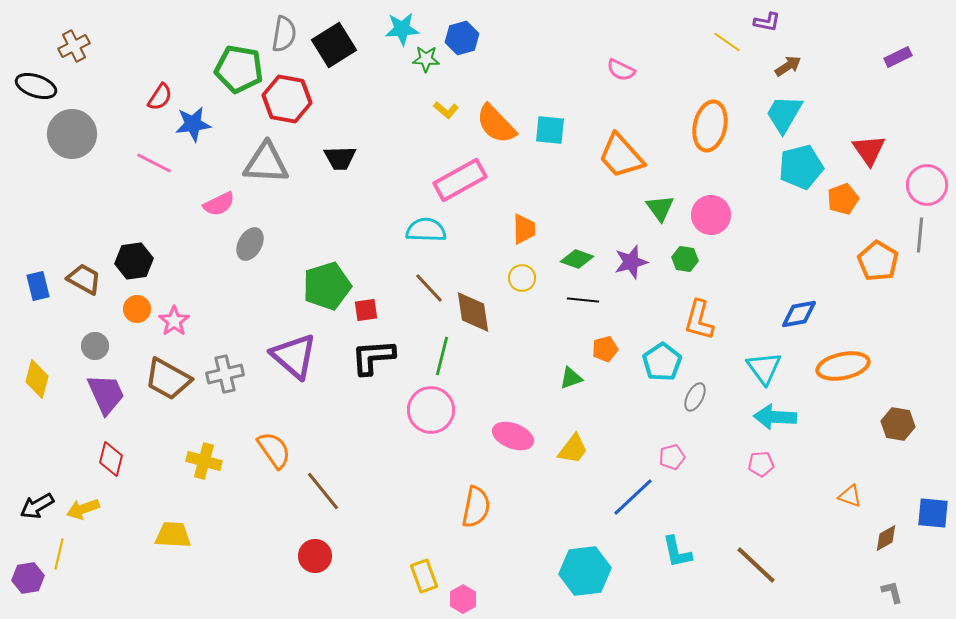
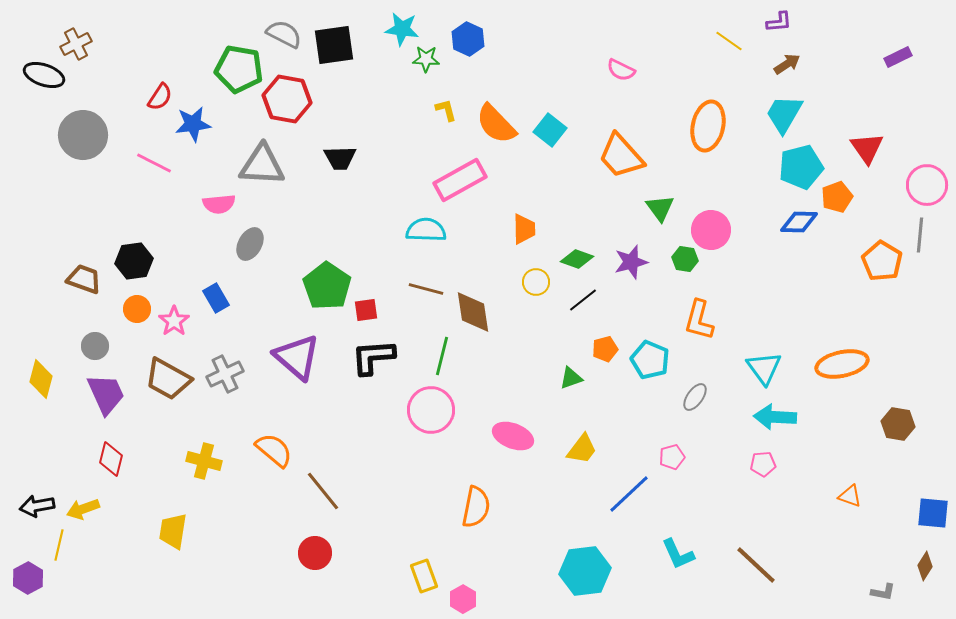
purple L-shape at (767, 22): moved 12 px right; rotated 16 degrees counterclockwise
cyan star at (402, 29): rotated 12 degrees clockwise
gray semicircle at (284, 34): rotated 72 degrees counterclockwise
blue hexagon at (462, 38): moved 6 px right, 1 px down; rotated 20 degrees counterclockwise
yellow line at (727, 42): moved 2 px right, 1 px up
black square at (334, 45): rotated 24 degrees clockwise
brown cross at (74, 46): moved 2 px right, 2 px up
brown arrow at (788, 66): moved 1 px left, 2 px up
black ellipse at (36, 86): moved 8 px right, 11 px up
yellow L-shape at (446, 110): rotated 145 degrees counterclockwise
orange ellipse at (710, 126): moved 2 px left
cyan square at (550, 130): rotated 32 degrees clockwise
gray circle at (72, 134): moved 11 px right, 1 px down
red triangle at (869, 150): moved 2 px left, 2 px up
gray triangle at (266, 163): moved 4 px left, 2 px down
orange pentagon at (843, 199): moved 6 px left, 2 px up
pink semicircle at (219, 204): rotated 20 degrees clockwise
pink circle at (711, 215): moved 15 px down
orange pentagon at (878, 261): moved 4 px right
yellow circle at (522, 278): moved 14 px right, 4 px down
brown trapezoid at (84, 279): rotated 9 degrees counterclockwise
blue rectangle at (38, 286): moved 178 px right, 12 px down; rotated 16 degrees counterclockwise
green pentagon at (327, 286): rotated 21 degrees counterclockwise
brown line at (429, 288): moved 3 px left, 1 px down; rotated 32 degrees counterclockwise
black line at (583, 300): rotated 44 degrees counterclockwise
blue diamond at (799, 314): moved 92 px up; rotated 12 degrees clockwise
purple triangle at (294, 356): moved 3 px right, 1 px down
cyan pentagon at (662, 362): moved 12 px left, 2 px up; rotated 15 degrees counterclockwise
orange ellipse at (843, 366): moved 1 px left, 2 px up
gray cross at (225, 374): rotated 12 degrees counterclockwise
yellow diamond at (37, 379): moved 4 px right
gray ellipse at (695, 397): rotated 8 degrees clockwise
yellow trapezoid at (573, 449): moved 9 px right
orange semicircle at (274, 450): rotated 15 degrees counterclockwise
pink pentagon at (761, 464): moved 2 px right
blue line at (633, 497): moved 4 px left, 3 px up
black arrow at (37, 506): rotated 20 degrees clockwise
yellow trapezoid at (173, 535): moved 4 px up; rotated 84 degrees counterclockwise
brown diamond at (886, 538): moved 39 px right, 28 px down; rotated 28 degrees counterclockwise
cyan L-shape at (677, 552): moved 1 px right, 2 px down; rotated 12 degrees counterclockwise
yellow line at (59, 554): moved 9 px up
red circle at (315, 556): moved 3 px up
purple hexagon at (28, 578): rotated 20 degrees counterclockwise
gray L-shape at (892, 592): moved 9 px left; rotated 115 degrees clockwise
